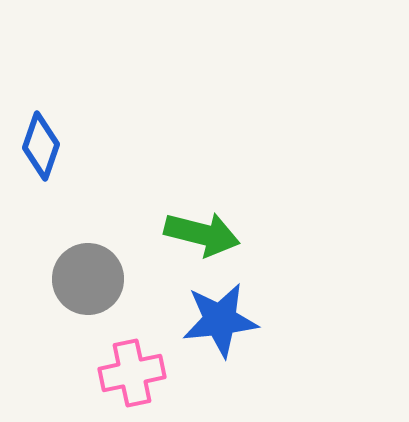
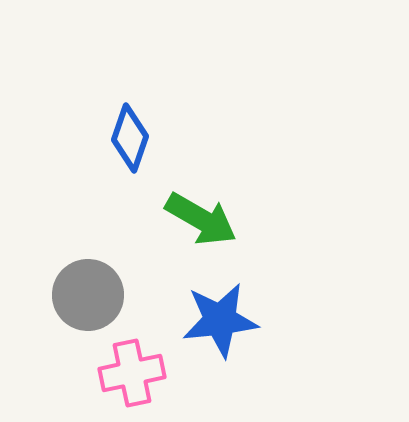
blue diamond: moved 89 px right, 8 px up
green arrow: moved 1 px left, 15 px up; rotated 16 degrees clockwise
gray circle: moved 16 px down
